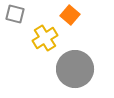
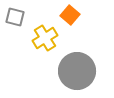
gray square: moved 3 px down
gray circle: moved 2 px right, 2 px down
